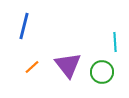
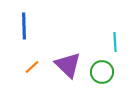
blue line: rotated 16 degrees counterclockwise
purple triangle: rotated 8 degrees counterclockwise
